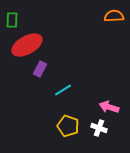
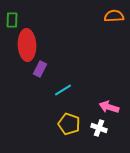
red ellipse: rotated 64 degrees counterclockwise
yellow pentagon: moved 1 px right, 2 px up
